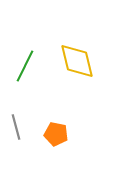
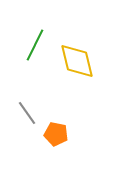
green line: moved 10 px right, 21 px up
gray line: moved 11 px right, 14 px up; rotated 20 degrees counterclockwise
